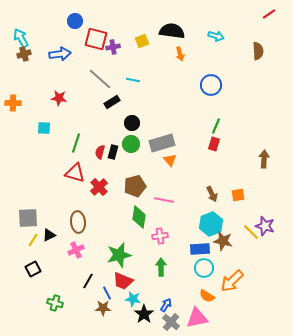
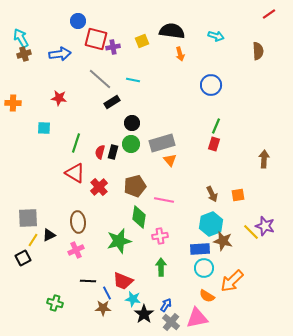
blue circle at (75, 21): moved 3 px right
red triangle at (75, 173): rotated 15 degrees clockwise
green star at (119, 255): moved 14 px up
black square at (33, 269): moved 10 px left, 11 px up
black line at (88, 281): rotated 63 degrees clockwise
